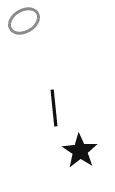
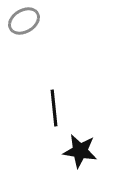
black star: rotated 24 degrees counterclockwise
